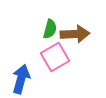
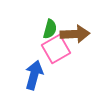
pink square: moved 1 px right, 8 px up
blue arrow: moved 13 px right, 4 px up
